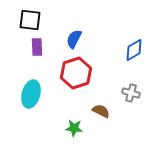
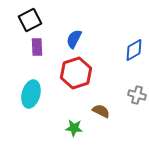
black square: rotated 35 degrees counterclockwise
gray cross: moved 6 px right, 2 px down
